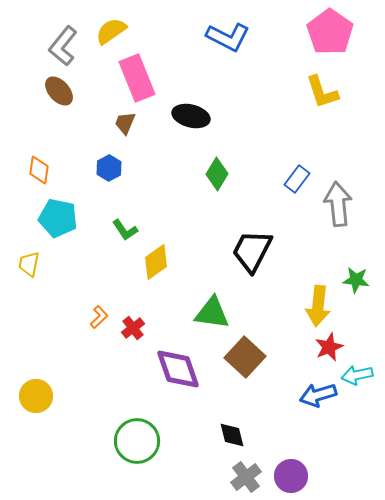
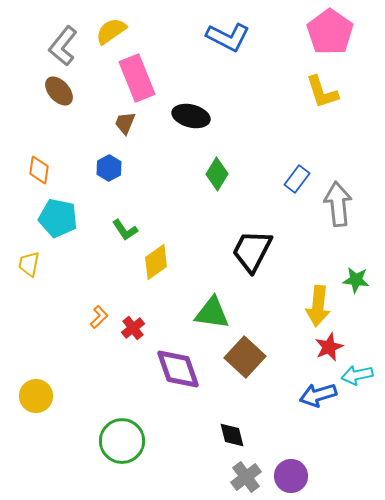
green circle: moved 15 px left
